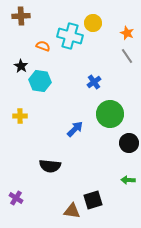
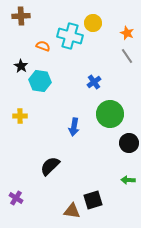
blue arrow: moved 1 px left, 2 px up; rotated 144 degrees clockwise
black semicircle: rotated 130 degrees clockwise
